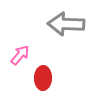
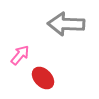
red ellipse: rotated 45 degrees counterclockwise
